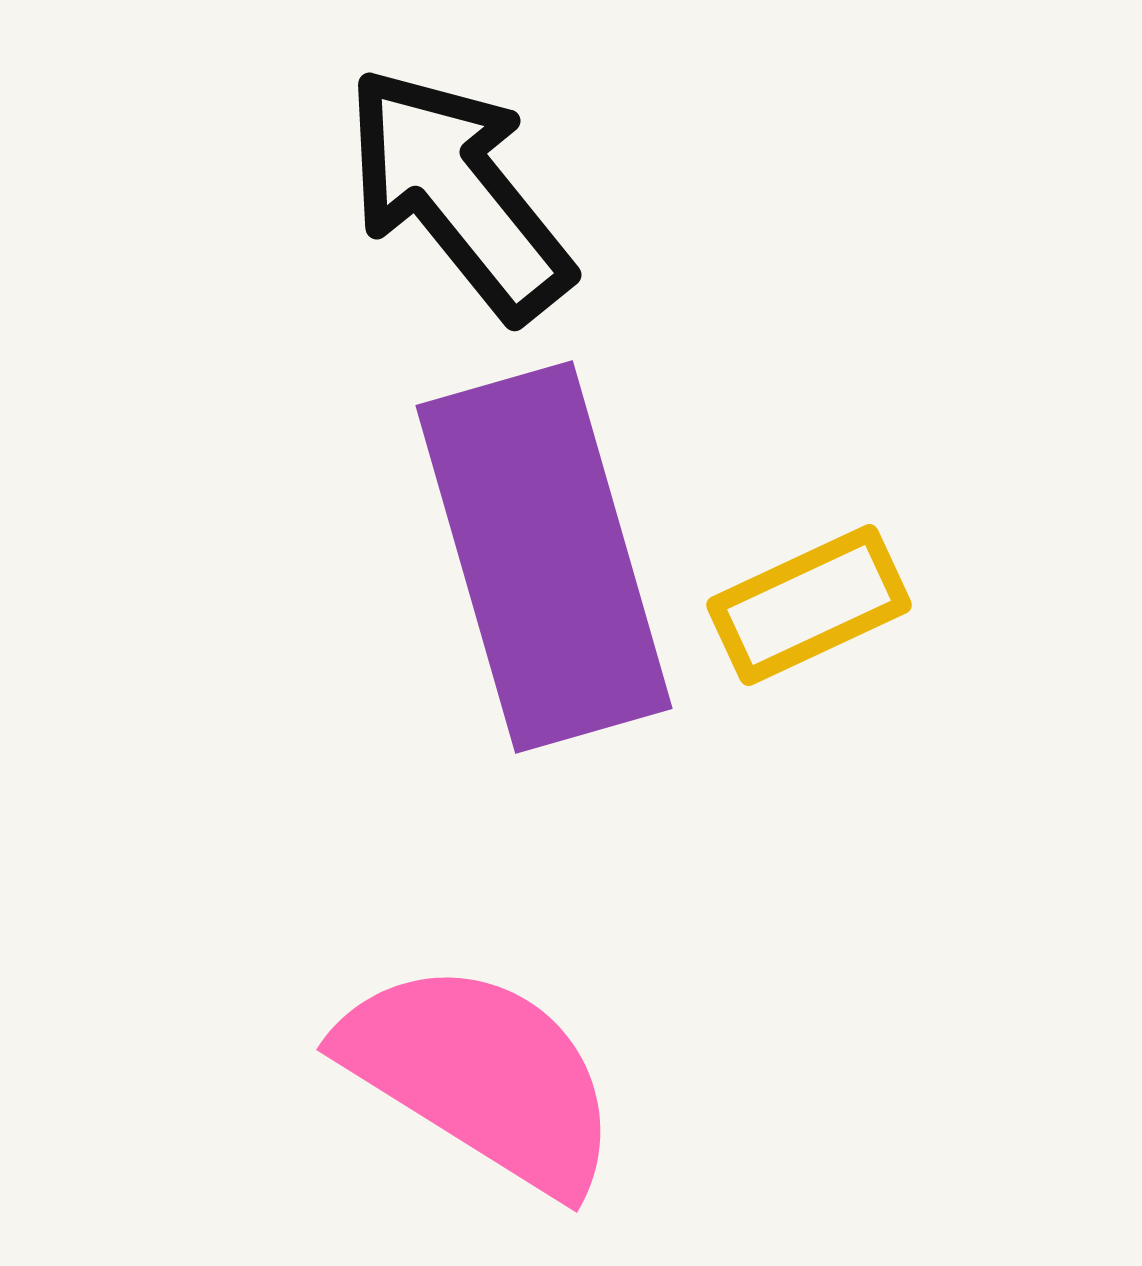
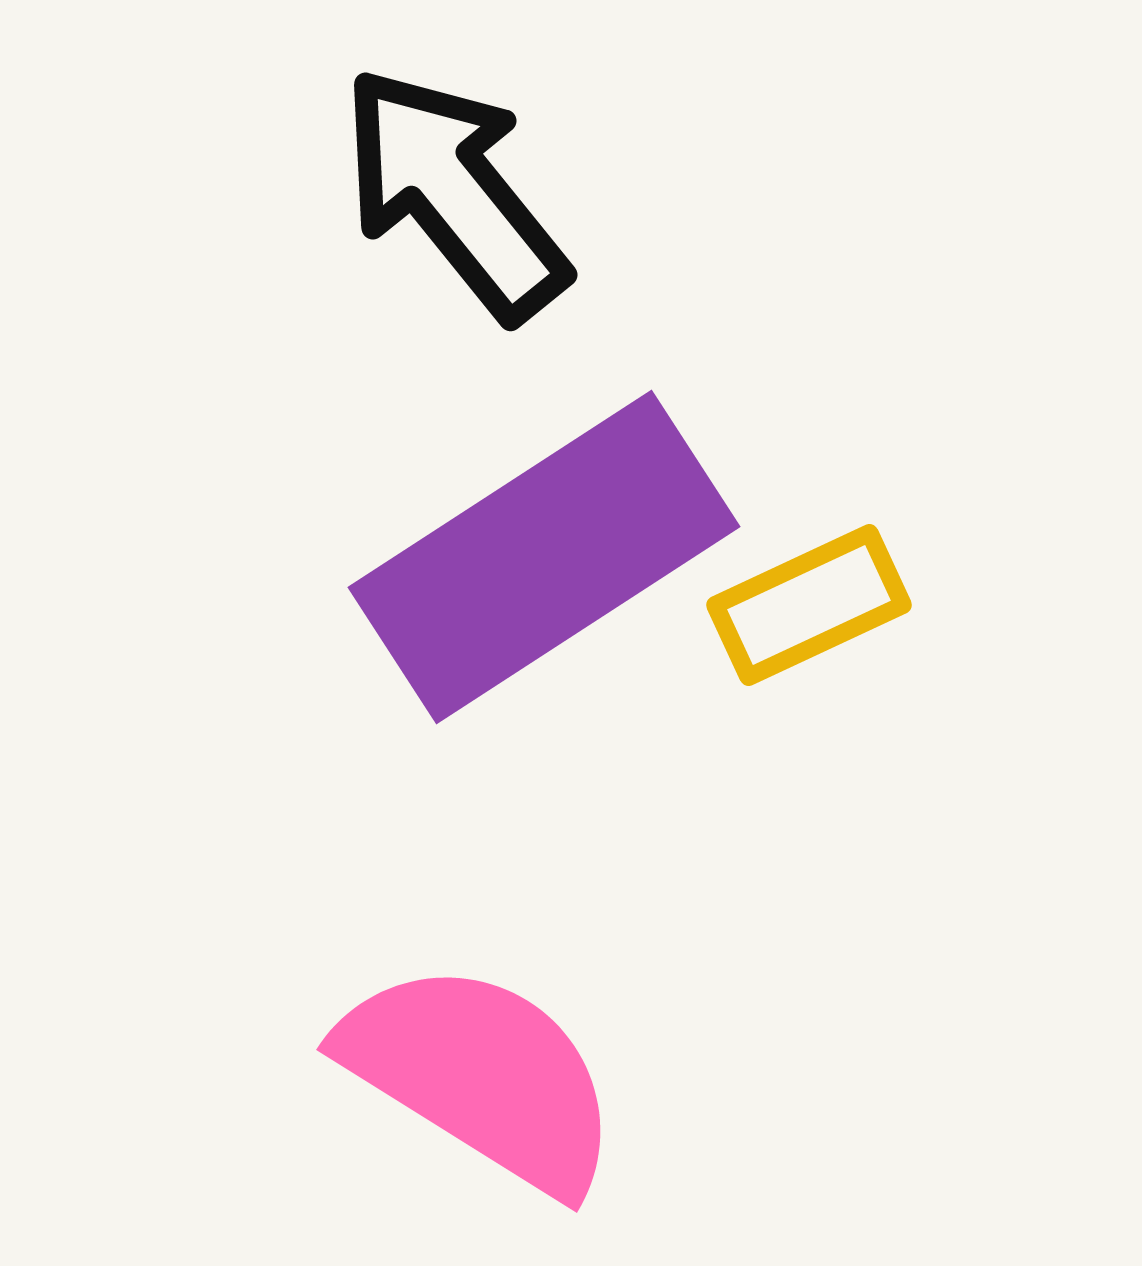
black arrow: moved 4 px left
purple rectangle: rotated 73 degrees clockwise
